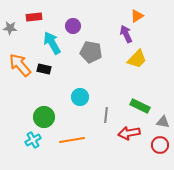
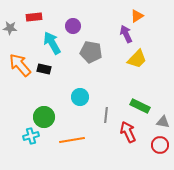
red arrow: moved 1 px left, 1 px up; rotated 75 degrees clockwise
cyan cross: moved 2 px left, 4 px up; rotated 14 degrees clockwise
